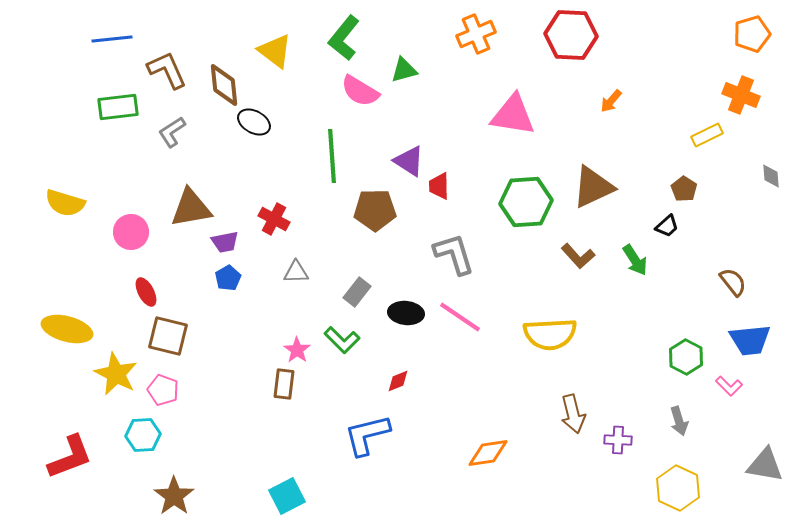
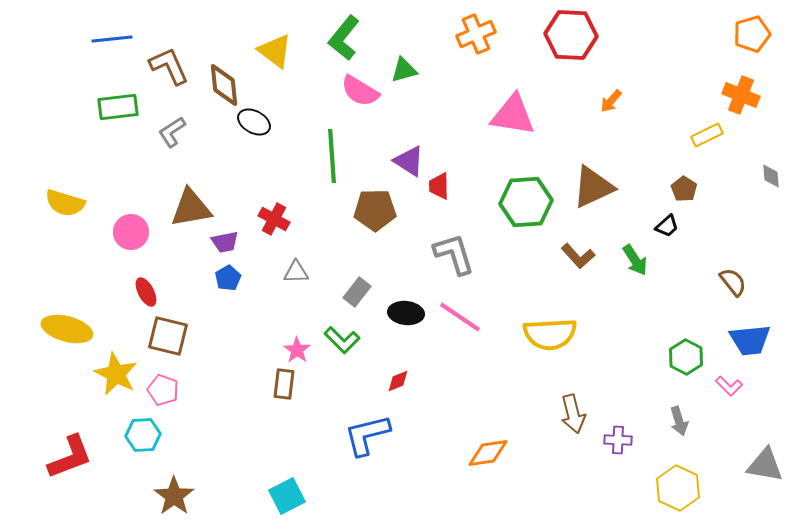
brown L-shape at (167, 70): moved 2 px right, 4 px up
